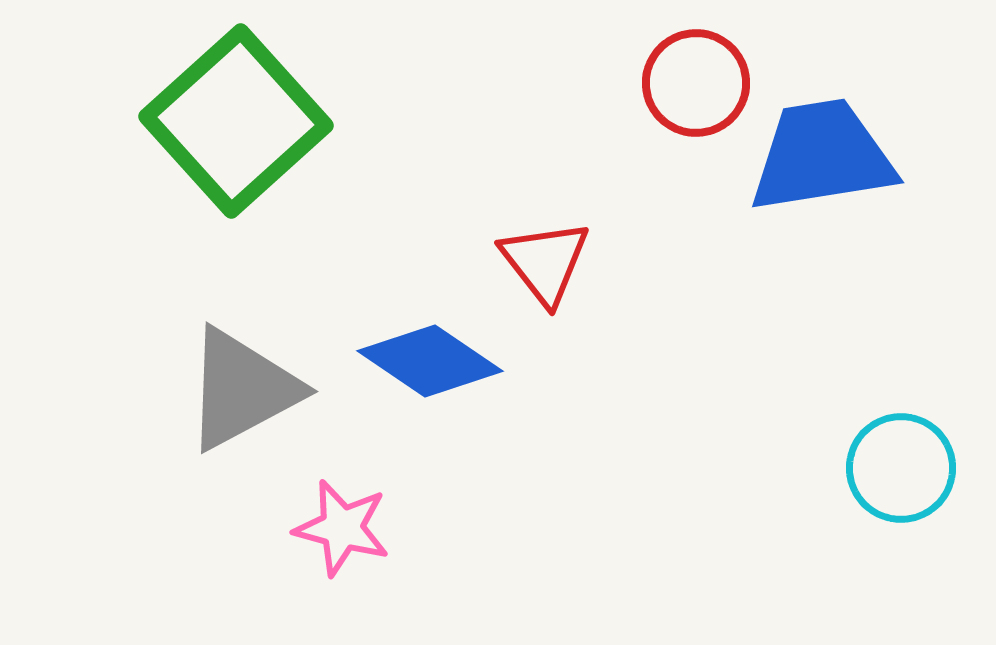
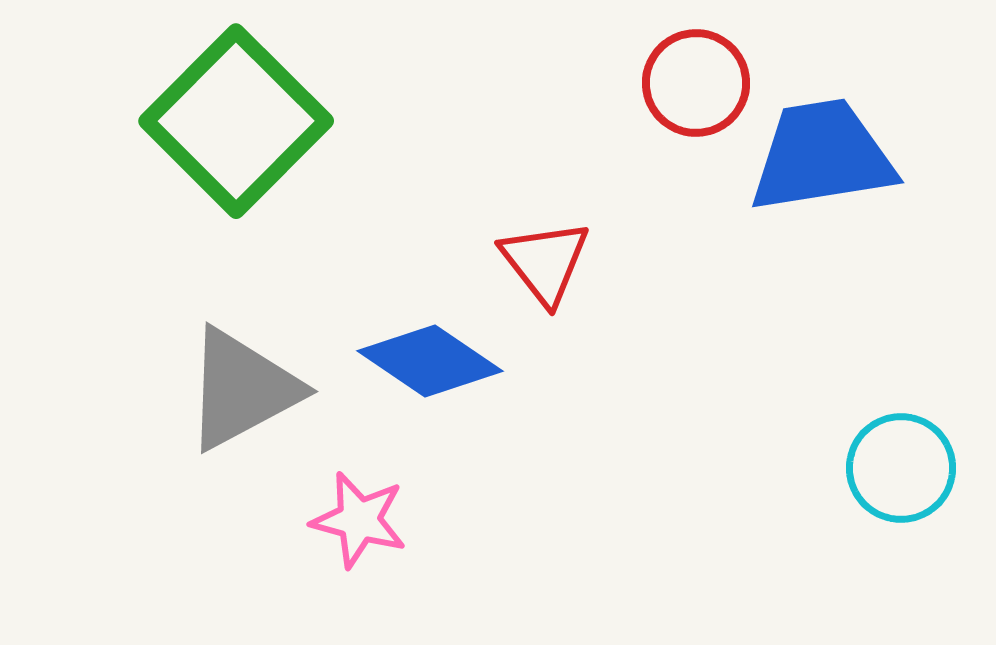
green square: rotated 3 degrees counterclockwise
pink star: moved 17 px right, 8 px up
